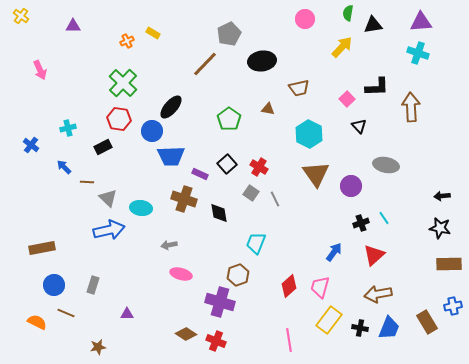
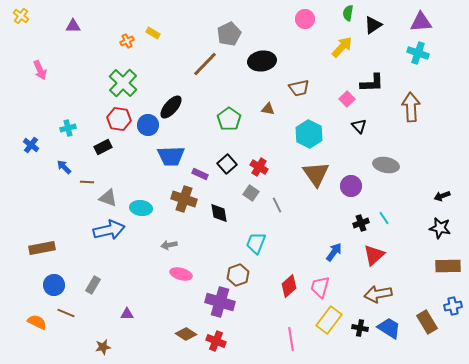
black triangle at (373, 25): rotated 24 degrees counterclockwise
black L-shape at (377, 87): moved 5 px left, 4 px up
blue circle at (152, 131): moved 4 px left, 6 px up
black arrow at (442, 196): rotated 14 degrees counterclockwise
gray triangle at (108, 198): rotated 24 degrees counterclockwise
gray line at (275, 199): moved 2 px right, 6 px down
brown rectangle at (449, 264): moved 1 px left, 2 px down
gray rectangle at (93, 285): rotated 12 degrees clockwise
blue trapezoid at (389, 328): rotated 80 degrees counterclockwise
pink line at (289, 340): moved 2 px right, 1 px up
brown star at (98, 347): moved 5 px right
